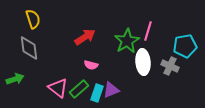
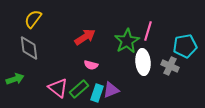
yellow semicircle: rotated 126 degrees counterclockwise
